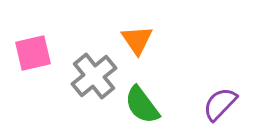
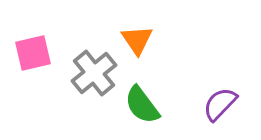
gray cross: moved 3 px up
